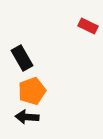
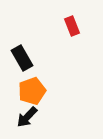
red rectangle: moved 16 px left; rotated 42 degrees clockwise
black arrow: rotated 50 degrees counterclockwise
